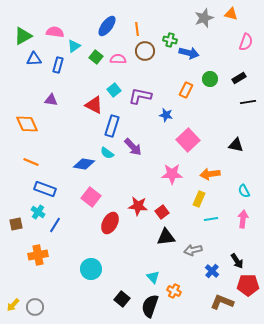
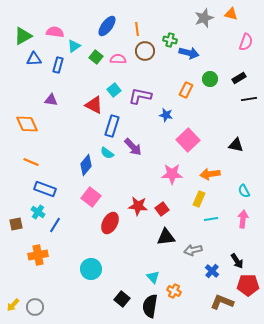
black line at (248, 102): moved 1 px right, 3 px up
blue diamond at (84, 164): moved 2 px right, 1 px down; rotated 60 degrees counterclockwise
red square at (162, 212): moved 3 px up
black semicircle at (150, 306): rotated 10 degrees counterclockwise
